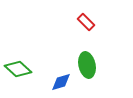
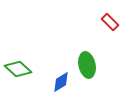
red rectangle: moved 24 px right
blue diamond: rotated 15 degrees counterclockwise
